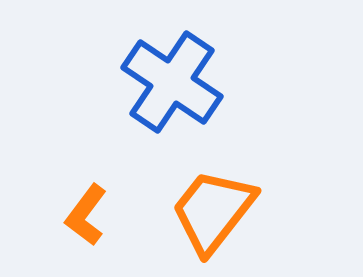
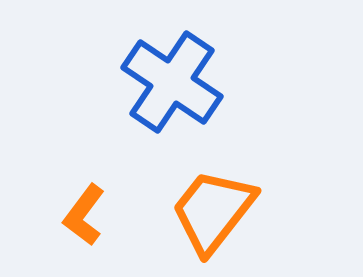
orange L-shape: moved 2 px left
